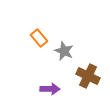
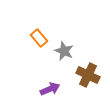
brown cross: moved 1 px up
purple arrow: rotated 24 degrees counterclockwise
